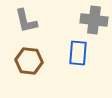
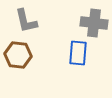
gray cross: moved 3 px down
brown hexagon: moved 11 px left, 6 px up
